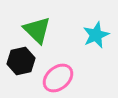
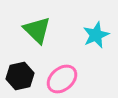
black hexagon: moved 1 px left, 15 px down
pink ellipse: moved 4 px right, 1 px down
